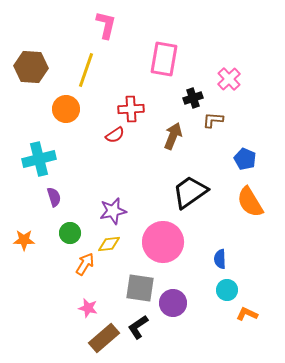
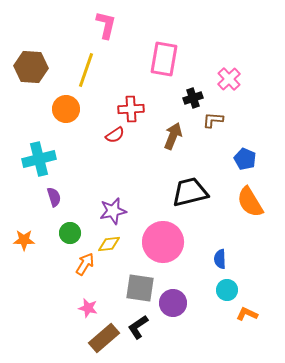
black trapezoid: rotated 21 degrees clockwise
